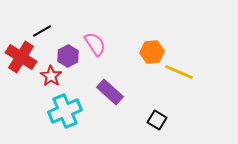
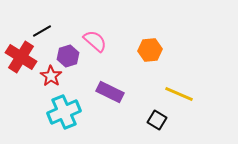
pink semicircle: moved 3 px up; rotated 15 degrees counterclockwise
orange hexagon: moved 2 px left, 2 px up
purple hexagon: rotated 10 degrees clockwise
yellow line: moved 22 px down
purple rectangle: rotated 16 degrees counterclockwise
cyan cross: moved 1 px left, 1 px down
